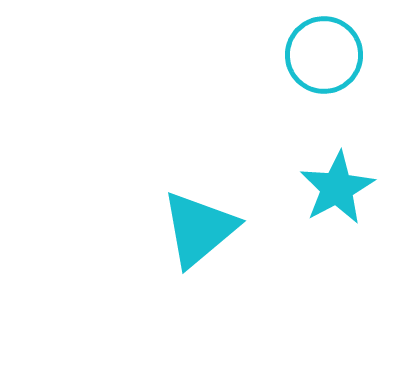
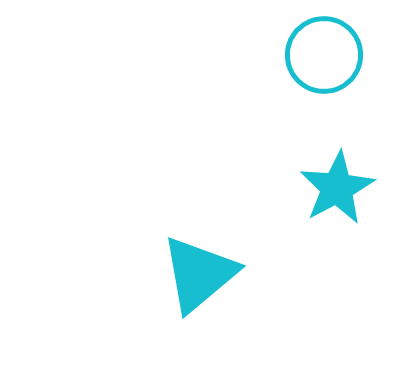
cyan triangle: moved 45 px down
